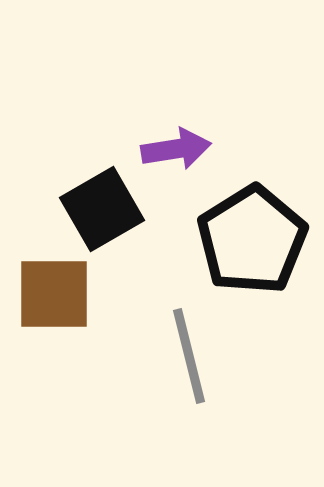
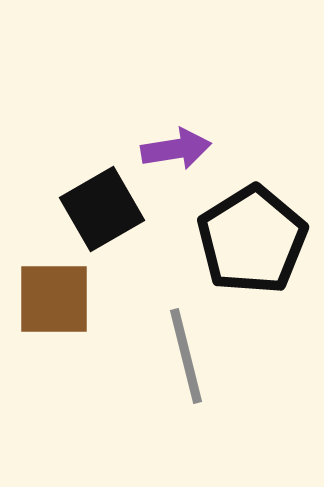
brown square: moved 5 px down
gray line: moved 3 px left
